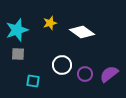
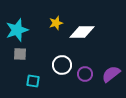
yellow star: moved 6 px right
white diamond: rotated 35 degrees counterclockwise
gray square: moved 2 px right
purple semicircle: moved 2 px right
